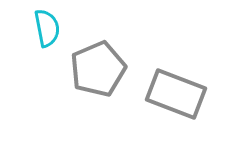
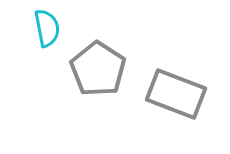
gray pentagon: rotated 16 degrees counterclockwise
